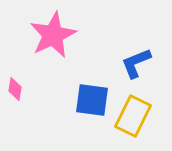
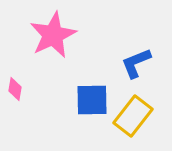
blue square: rotated 9 degrees counterclockwise
yellow rectangle: rotated 12 degrees clockwise
